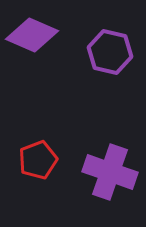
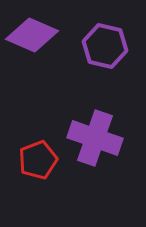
purple hexagon: moved 5 px left, 6 px up
purple cross: moved 15 px left, 34 px up
